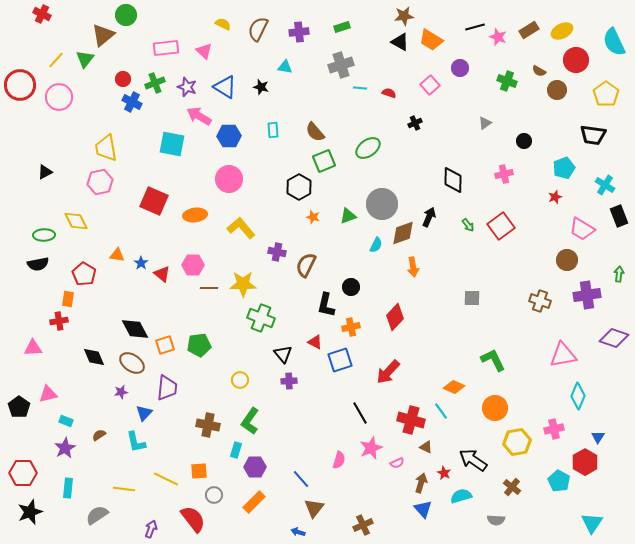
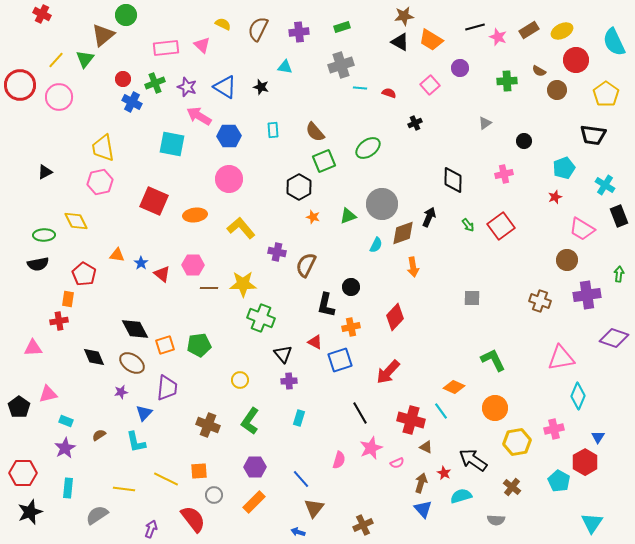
pink triangle at (204, 51): moved 2 px left, 6 px up
green cross at (507, 81): rotated 24 degrees counterclockwise
yellow trapezoid at (106, 148): moved 3 px left
pink triangle at (563, 355): moved 2 px left, 3 px down
brown cross at (208, 425): rotated 10 degrees clockwise
cyan rectangle at (236, 450): moved 63 px right, 32 px up
